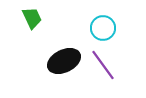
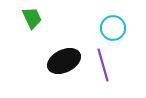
cyan circle: moved 10 px right
purple line: rotated 20 degrees clockwise
